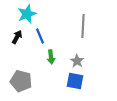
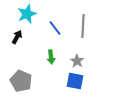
blue line: moved 15 px right, 8 px up; rotated 14 degrees counterclockwise
gray pentagon: rotated 10 degrees clockwise
